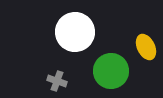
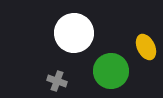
white circle: moved 1 px left, 1 px down
